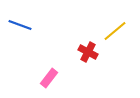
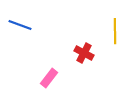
yellow line: rotated 50 degrees counterclockwise
red cross: moved 4 px left, 1 px down
